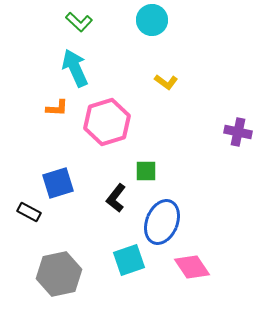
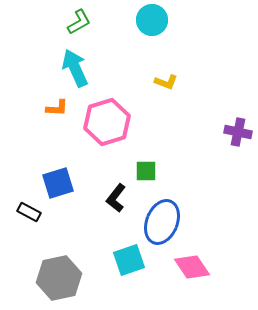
green L-shape: rotated 72 degrees counterclockwise
yellow L-shape: rotated 15 degrees counterclockwise
gray hexagon: moved 4 px down
